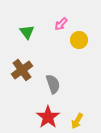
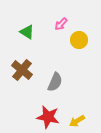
green triangle: rotated 21 degrees counterclockwise
brown cross: rotated 15 degrees counterclockwise
gray semicircle: moved 2 px right, 2 px up; rotated 42 degrees clockwise
red star: rotated 25 degrees counterclockwise
yellow arrow: rotated 28 degrees clockwise
